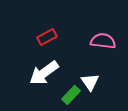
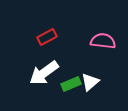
white triangle: rotated 24 degrees clockwise
green rectangle: moved 11 px up; rotated 24 degrees clockwise
